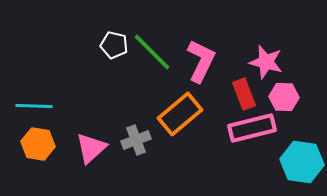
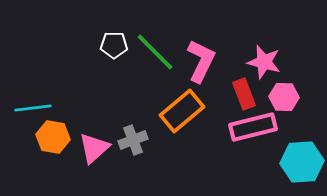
white pentagon: rotated 12 degrees counterclockwise
green line: moved 3 px right
pink star: moved 2 px left
cyan line: moved 1 px left, 2 px down; rotated 9 degrees counterclockwise
orange rectangle: moved 2 px right, 3 px up
pink rectangle: moved 1 px right, 1 px up
gray cross: moved 3 px left
orange hexagon: moved 15 px right, 7 px up
pink triangle: moved 3 px right
cyan hexagon: rotated 12 degrees counterclockwise
